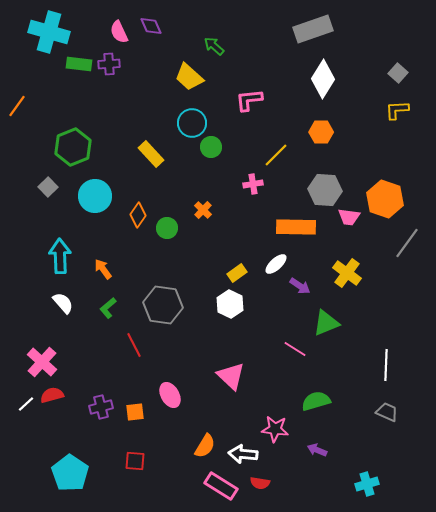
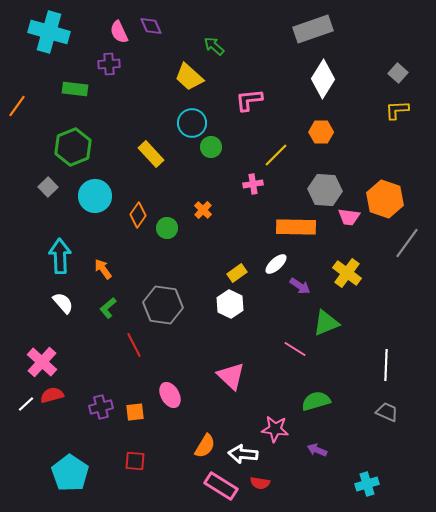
green rectangle at (79, 64): moved 4 px left, 25 px down
